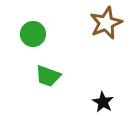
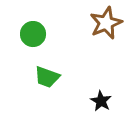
green trapezoid: moved 1 px left, 1 px down
black star: moved 2 px left, 1 px up
